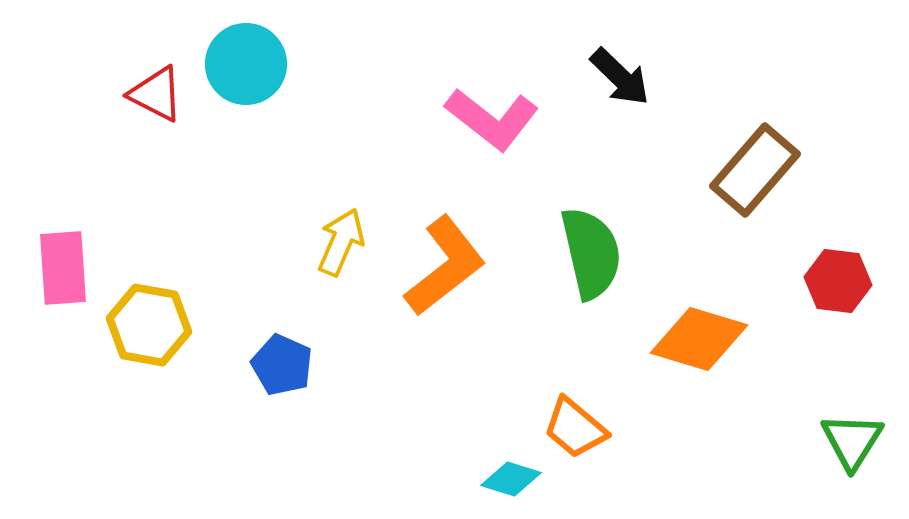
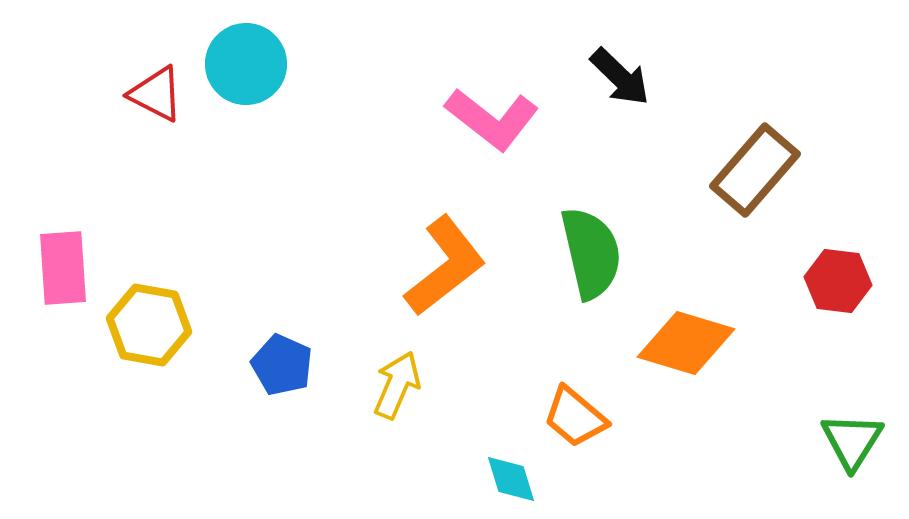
yellow arrow: moved 56 px right, 143 px down
orange diamond: moved 13 px left, 4 px down
orange trapezoid: moved 11 px up
cyan diamond: rotated 56 degrees clockwise
